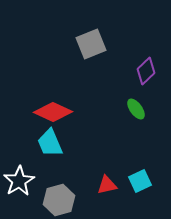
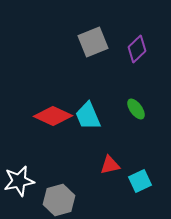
gray square: moved 2 px right, 2 px up
purple diamond: moved 9 px left, 22 px up
red diamond: moved 4 px down
cyan trapezoid: moved 38 px right, 27 px up
white star: rotated 20 degrees clockwise
red triangle: moved 3 px right, 20 px up
